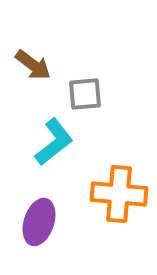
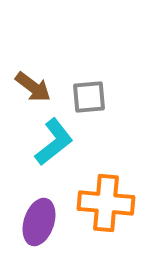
brown arrow: moved 22 px down
gray square: moved 4 px right, 3 px down
orange cross: moved 13 px left, 9 px down
